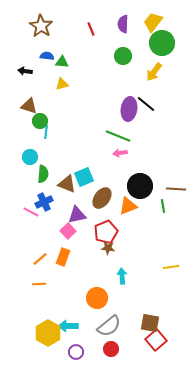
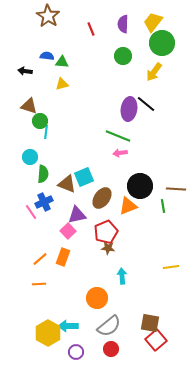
brown star at (41, 26): moved 7 px right, 10 px up
pink line at (31, 212): rotated 28 degrees clockwise
